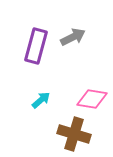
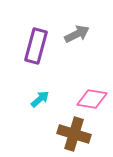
gray arrow: moved 4 px right, 3 px up
cyan arrow: moved 1 px left, 1 px up
